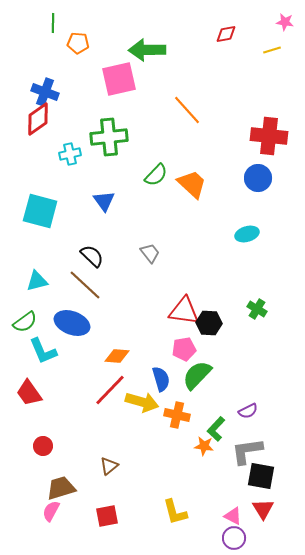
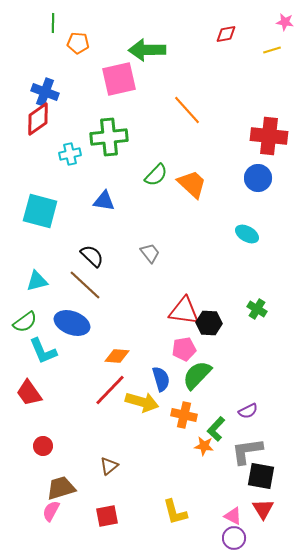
blue triangle at (104, 201): rotated 45 degrees counterclockwise
cyan ellipse at (247, 234): rotated 45 degrees clockwise
orange cross at (177, 415): moved 7 px right
